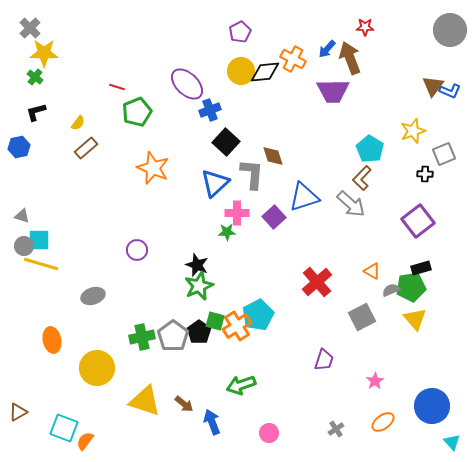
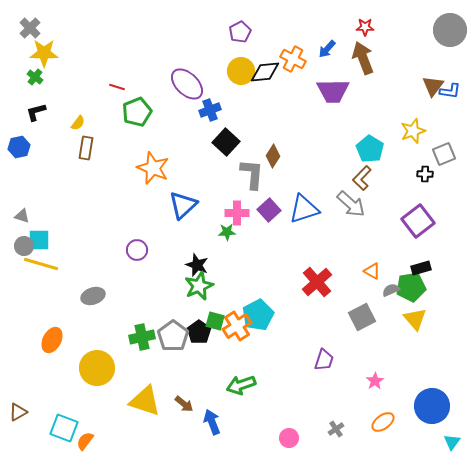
brown arrow at (350, 58): moved 13 px right
blue L-shape at (450, 91): rotated 15 degrees counterclockwise
brown rectangle at (86, 148): rotated 40 degrees counterclockwise
brown diamond at (273, 156): rotated 50 degrees clockwise
blue triangle at (215, 183): moved 32 px left, 22 px down
blue triangle at (304, 197): moved 12 px down
purple square at (274, 217): moved 5 px left, 7 px up
orange ellipse at (52, 340): rotated 40 degrees clockwise
pink circle at (269, 433): moved 20 px right, 5 px down
cyan triangle at (452, 442): rotated 18 degrees clockwise
